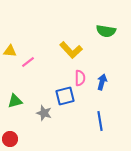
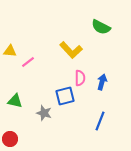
green semicircle: moved 5 px left, 4 px up; rotated 18 degrees clockwise
green triangle: rotated 28 degrees clockwise
blue line: rotated 30 degrees clockwise
